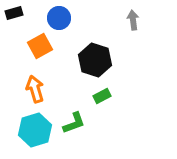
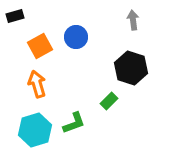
black rectangle: moved 1 px right, 3 px down
blue circle: moved 17 px right, 19 px down
black hexagon: moved 36 px right, 8 px down
orange arrow: moved 2 px right, 5 px up
green rectangle: moved 7 px right, 5 px down; rotated 18 degrees counterclockwise
